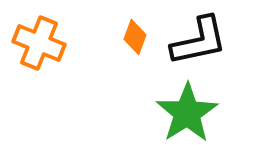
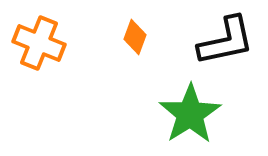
black L-shape: moved 27 px right
green star: moved 3 px right, 1 px down
